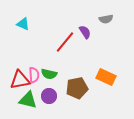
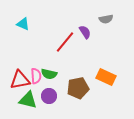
pink semicircle: moved 2 px right, 1 px down
brown pentagon: moved 1 px right
